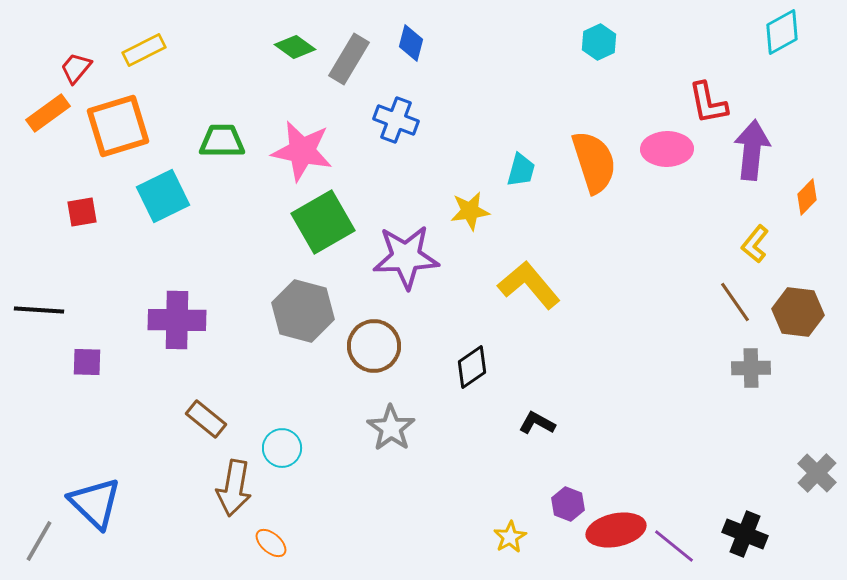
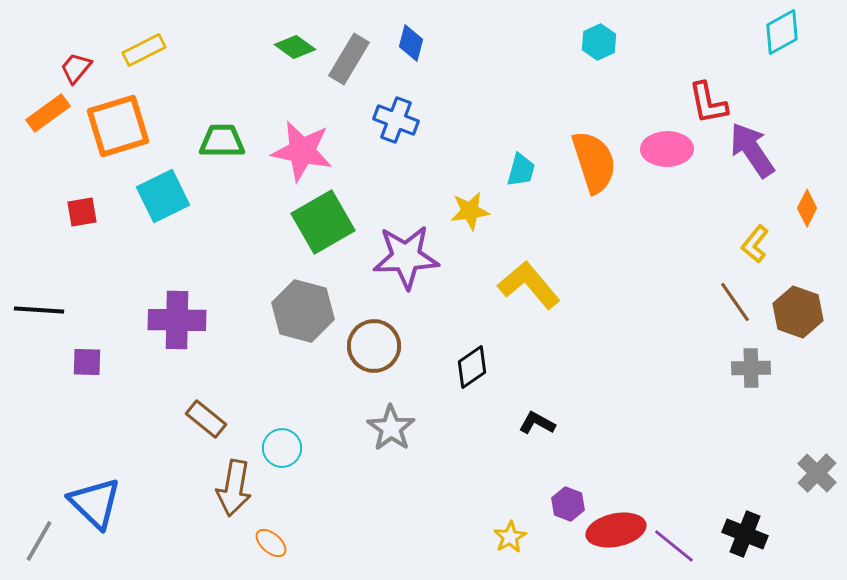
purple arrow at (752, 150): rotated 40 degrees counterclockwise
orange diamond at (807, 197): moved 11 px down; rotated 18 degrees counterclockwise
brown hexagon at (798, 312): rotated 12 degrees clockwise
